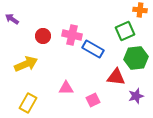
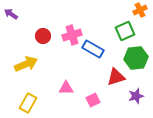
orange cross: rotated 32 degrees counterclockwise
purple arrow: moved 1 px left, 5 px up
pink cross: rotated 30 degrees counterclockwise
red triangle: rotated 24 degrees counterclockwise
